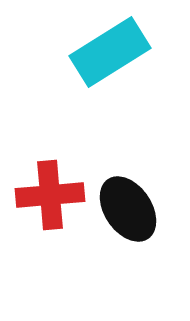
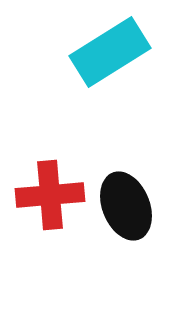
black ellipse: moved 2 px left, 3 px up; rotated 12 degrees clockwise
